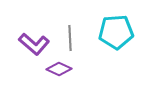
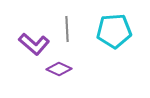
cyan pentagon: moved 2 px left, 1 px up
gray line: moved 3 px left, 9 px up
